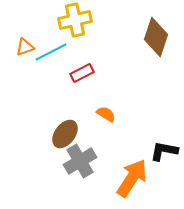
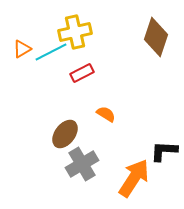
yellow cross: moved 12 px down
orange triangle: moved 3 px left, 2 px down; rotated 12 degrees counterclockwise
black L-shape: rotated 8 degrees counterclockwise
gray cross: moved 2 px right, 3 px down
orange arrow: moved 2 px right
